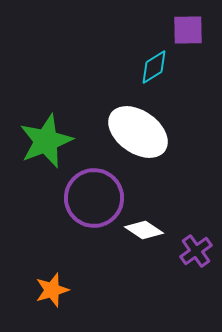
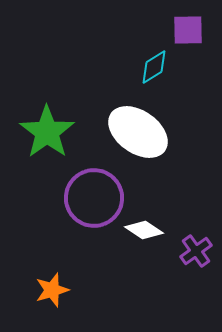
green star: moved 1 px right, 9 px up; rotated 14 degrees counterclockwise
